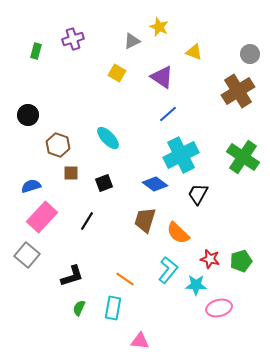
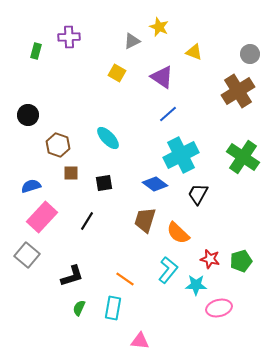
purple cross: moved 4 px left, 2 px up; rotated 15 degrees clockwise
black square: rotated 12 degrees clockwise
